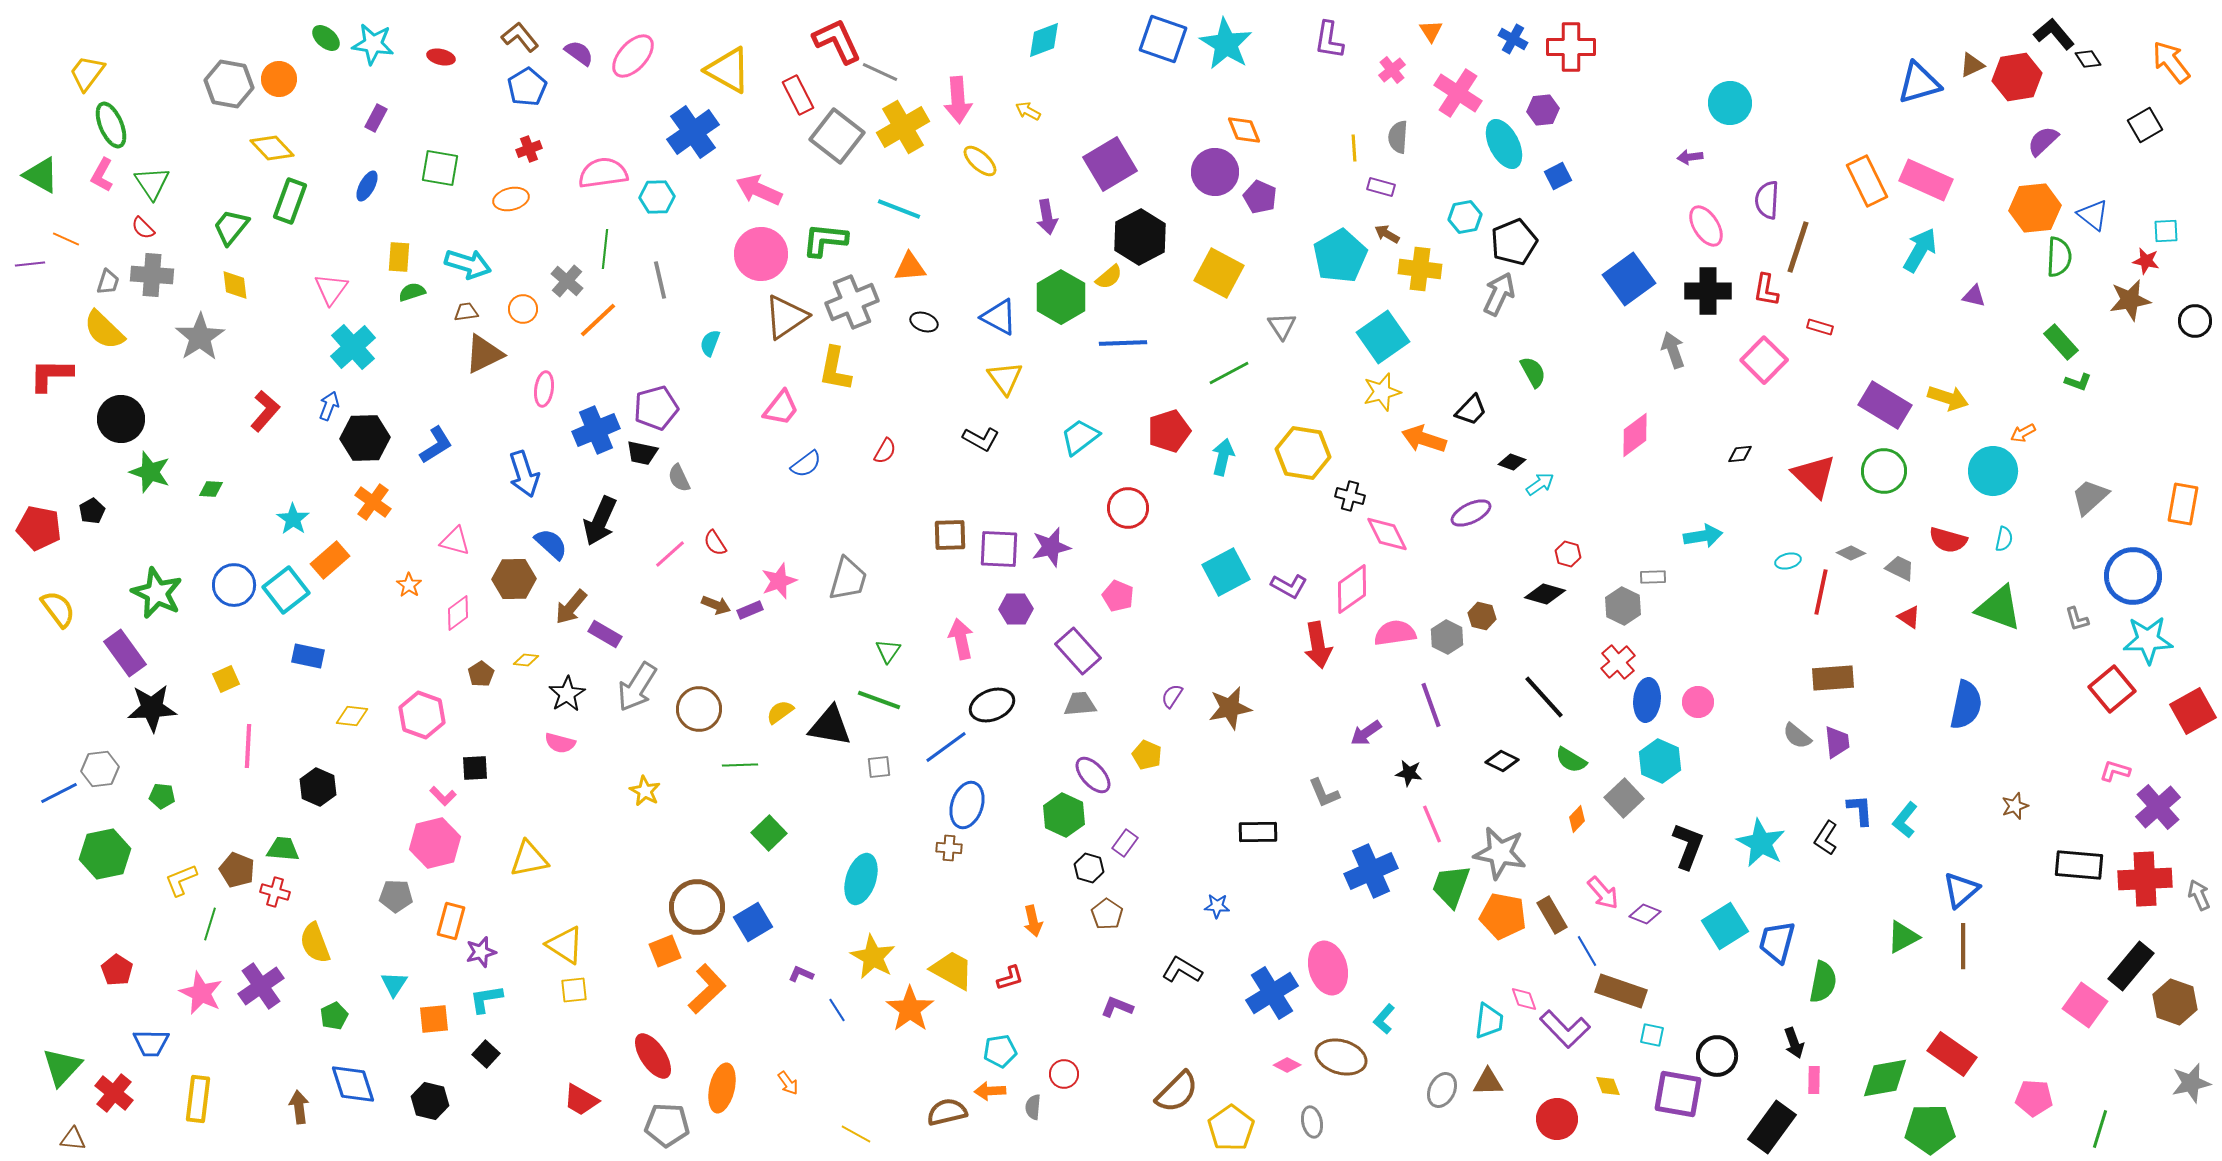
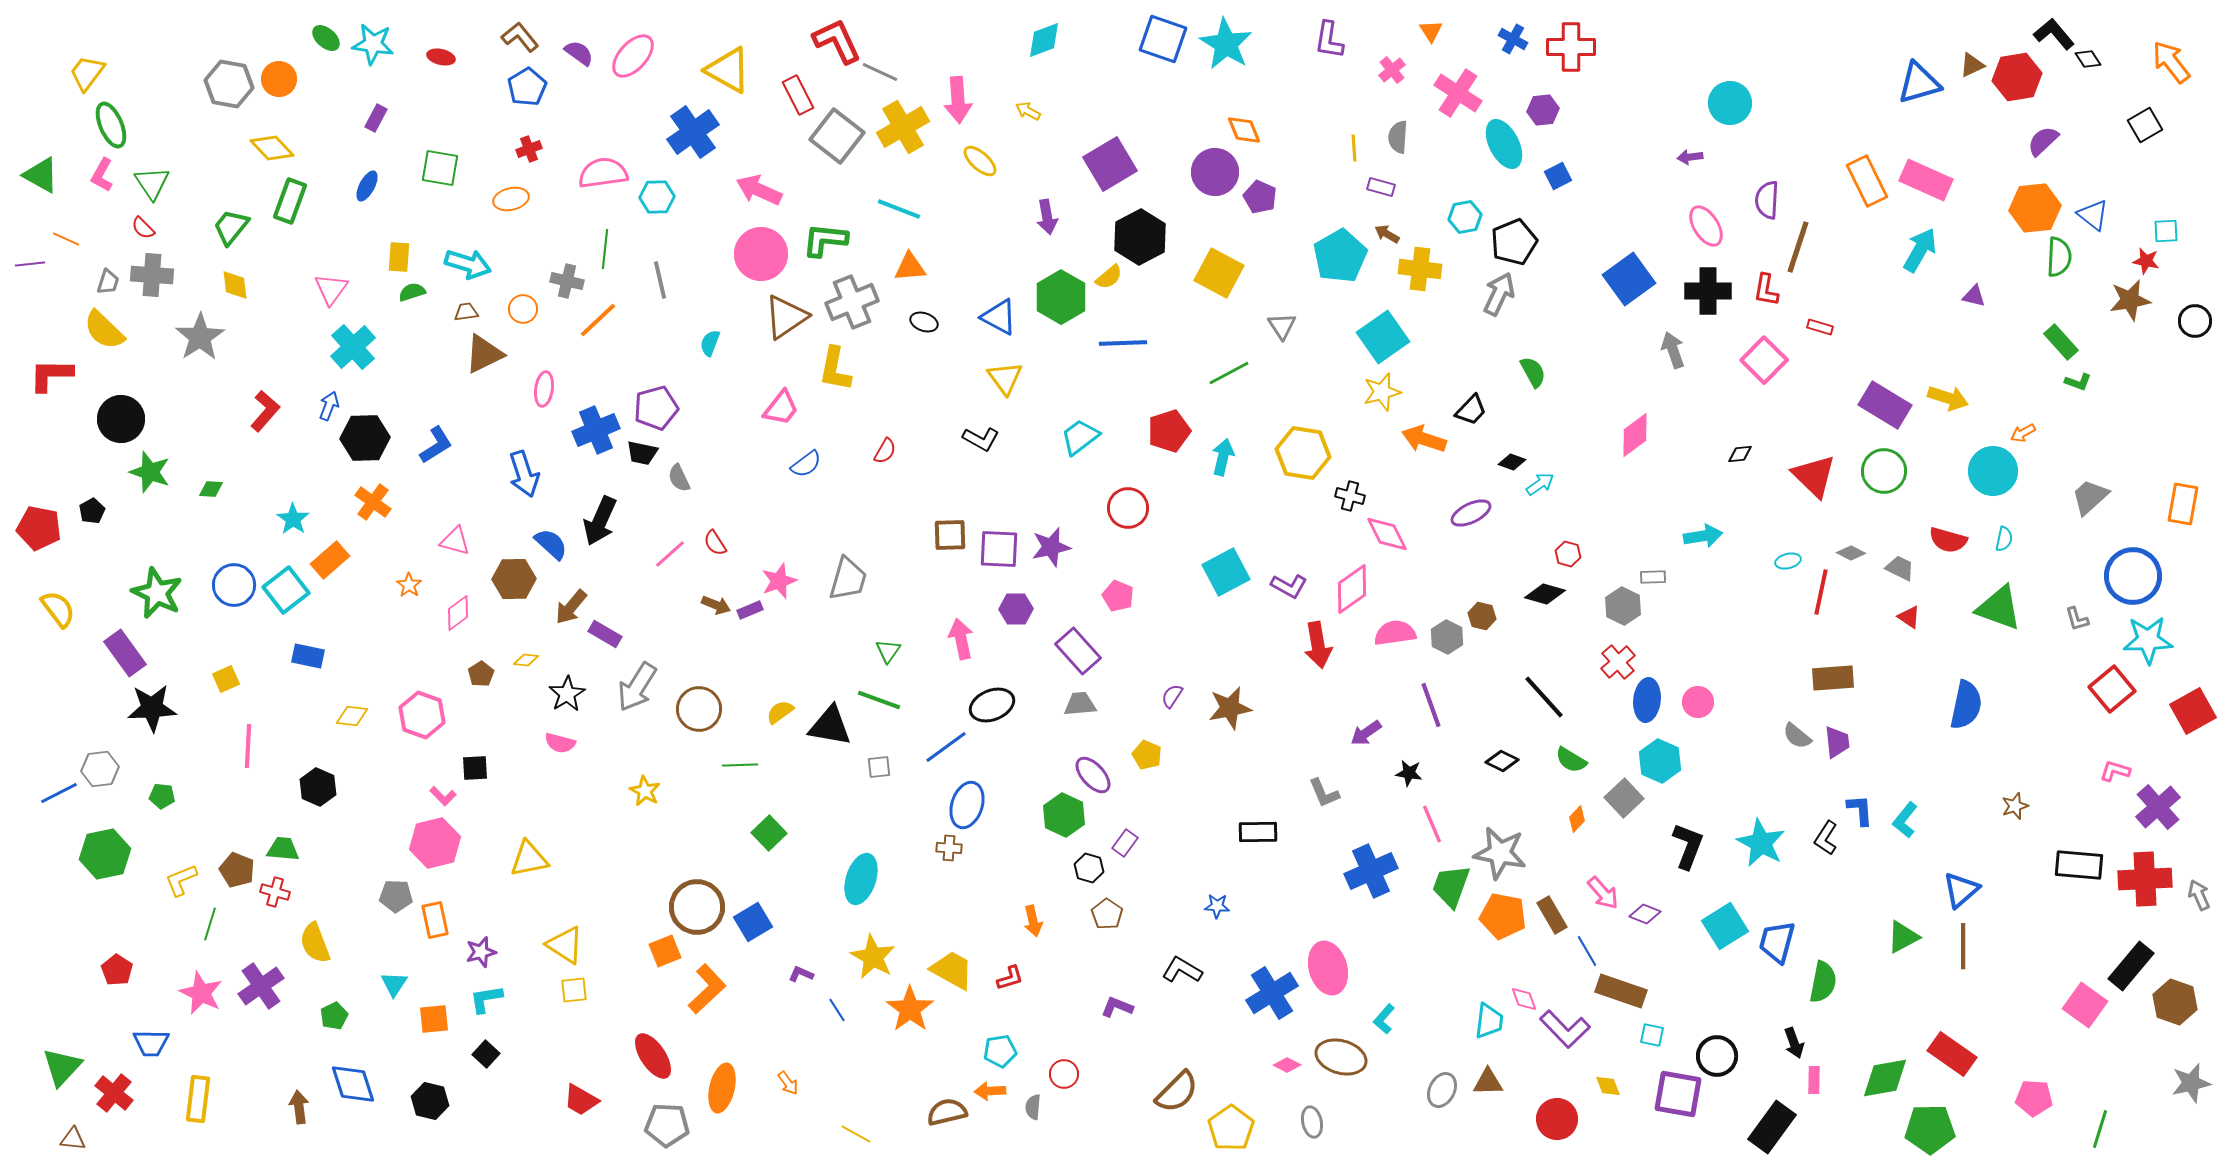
gray cross at (567, 281): rotated 28 degrees counterclockwise
orange rectangle at (451, 921): moved 16 px left, 1 px up; rotated 27 degrees counterclockwise
